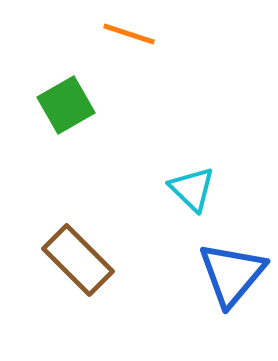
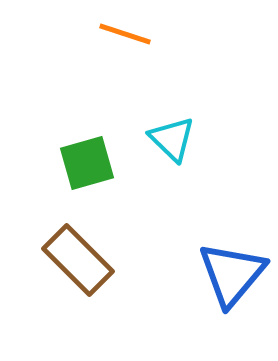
orange line: moved 4 px left
green square: moved 21 px right, 58 px down; rotated 14 degrees clockwise
cyan triangle: moved 20 px left, 50 px up
